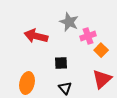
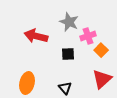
black square: moved 7 px right, 9 px up
